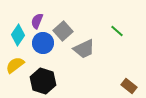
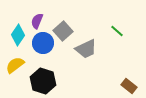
gray trapezoid: moved 2 px right
